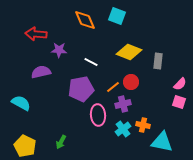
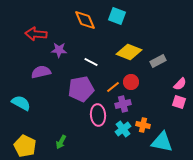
gray rectangle: rotated 56 degrees clockwise
